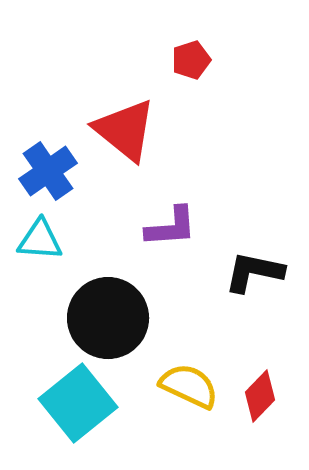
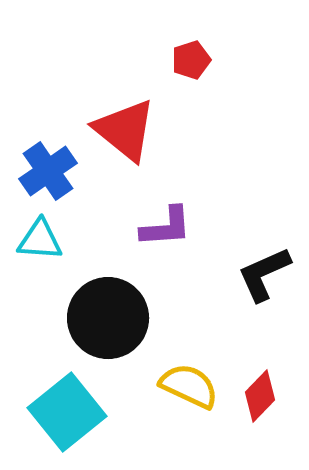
purple L-shape: moved 5 px left
black L-shape: moved 10 px right, 2 px down; rotated 36 degrees counterclockwise
cyan square: moved 11 px left, 9 px down
